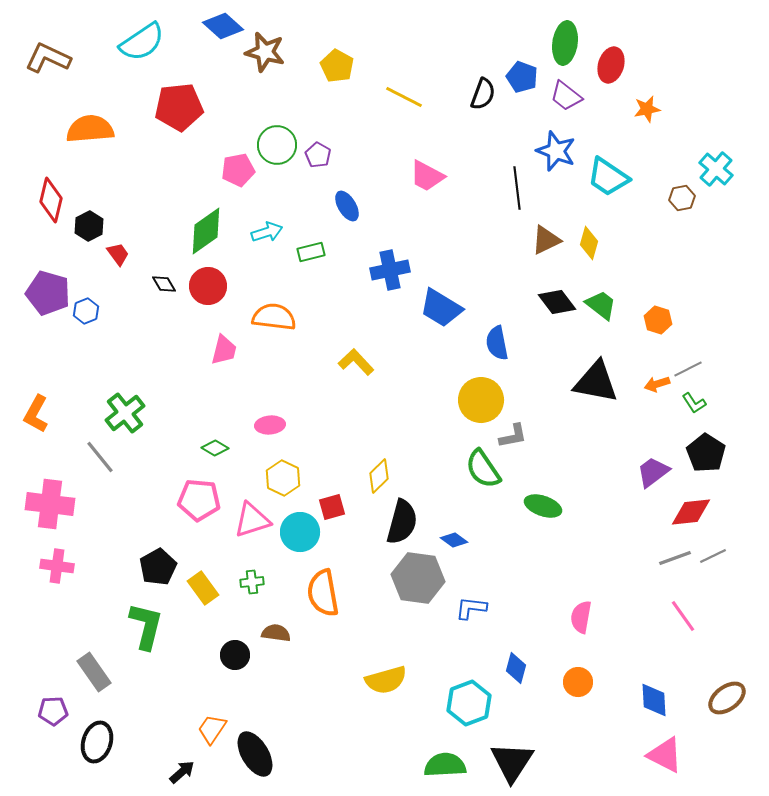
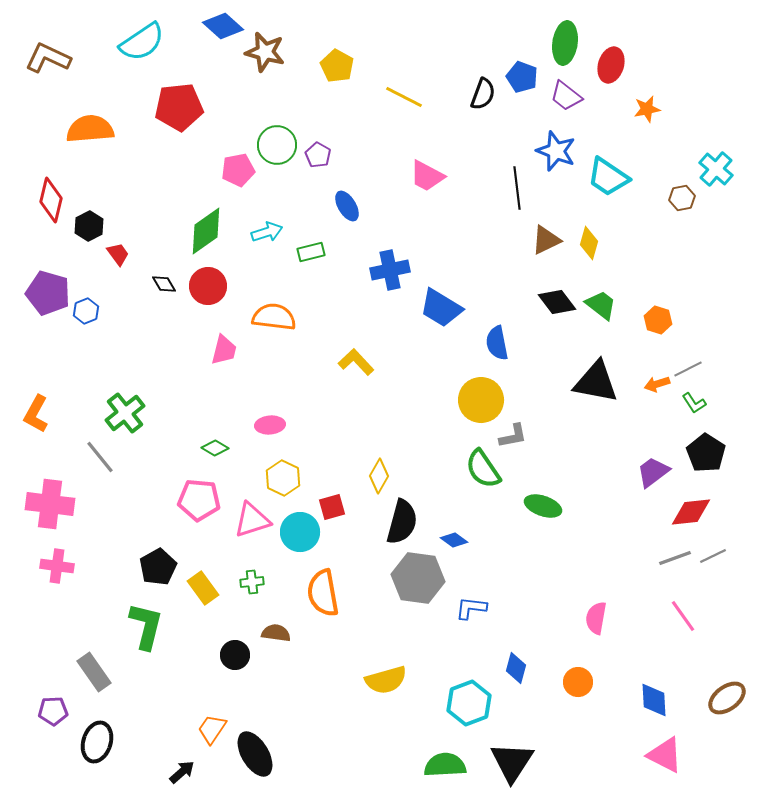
yellow diamond at (379, 476): rotated 16 degrees counterclockwise
pink semicircle at (581, 617): moved 15 px right, 1 px down
